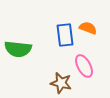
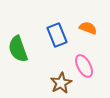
blue rectangle: moved 8 px left; rotated 15 degrees counterclockwise
green semicircle: rotated 64 degrees clockwise
brown star: rotated 30 degrees clockwise
